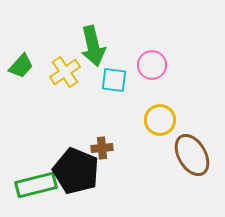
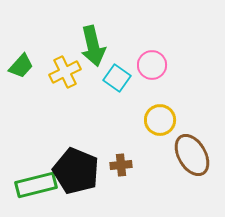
yellow cross: rotated 8 degrees clockwise
cyan square: moved 3 px right, 2 px up; rotated 28 degrees clockwise
brown cross: moved 19 px right, 17 px down
